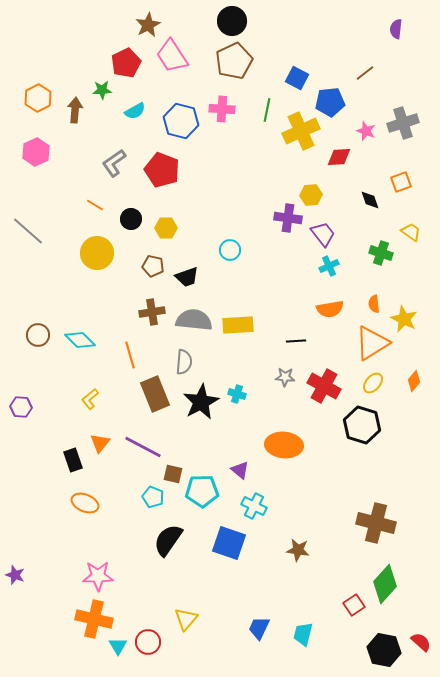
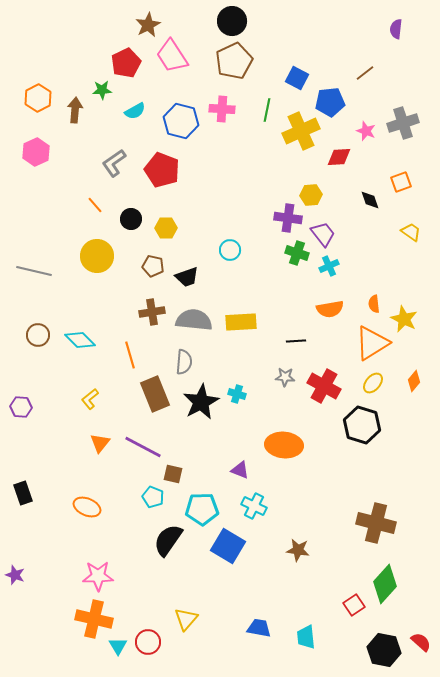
orange line at (95, 205): rotated 18 degrees clockwise
gray line at (28, 231): moved 6 px right, 40 px down; rotated 28 degrees counterclockwise
yellow circle at (97, 253): moved 3 px down
green cross at (381, 253): moved 84 px left
yellow rectangle at (238, 325): moved 3 px right, 3 px up
black rectangle at (73, 460): moved 50 px left, 33 px down
purple triangle at (240, 470): rotated 18 degrees counterclockwise
cyan pentagon at (202, 491): moved 18 px down
orange ellipse at (85, 503): moved 2 px right, 4 px down
blue square at (229, 543): moved 1 px left, 3 px down; rotated 12 degrees clockwise
blue trapezoid at (259, 628): rotated 75 degrees clockwise
cyan trapezoid at (303, 634): moved 3 px right, 3 px down; rotated 20 degrees counterclockwise
